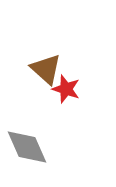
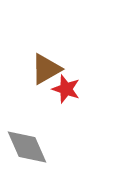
brown triangle: rotated 48 degrees clockwise
